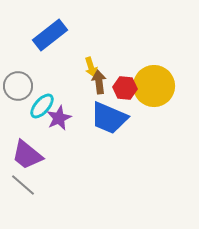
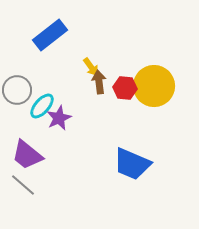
yellow arrow: rotated 18 degrees counterclockwise
gray circle: moved 1 px left, 4 px down
blue trapezoid: moved 23 px right, 46 px down
